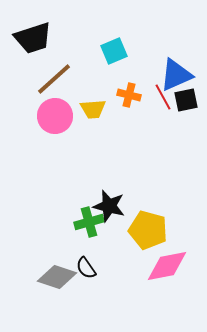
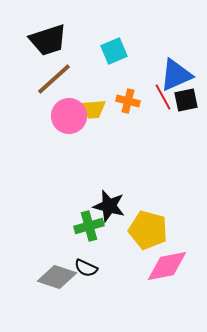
black trapezoid: moved 15 px right, 2 px down
orange cross: moved 1 px left, 6 px down
pink circle: moved 14 px right
green cross: moved 4 px down
black semicircle: rotated 30 degrees counterclockwise
